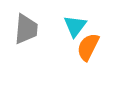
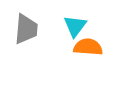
orange semicircle: rotated 68 degrees clockwise
